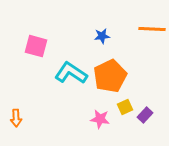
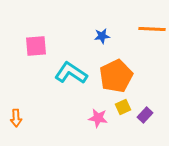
pink square: rotated 20 degrees counterclockwise
orange pentagon: moved 6 px right
yellow square: moved 2 px left
pink star: moved 2 px left, 1 px up
